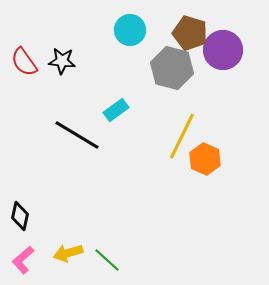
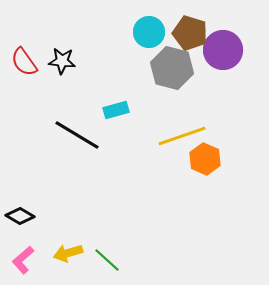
cyan circle: moved 19 px right, 2 px down
cyan rectangle: rotated 20 degrees clockwise
yellow line: rotated 45 degrees clockwise
black diamond: rotated 72 degrees counterclockwise
